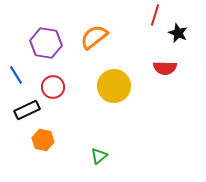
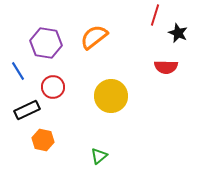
red semicircle: moved 1 px right, 1 px up
blue line: moved 2 px right, 4 px up
yellow circle: moved 3 px left, 10 px down
